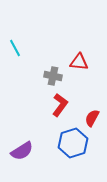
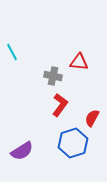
cyan line: moved 3 px left, 4 px down
